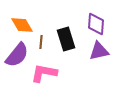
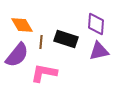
black rectangle: rotated 55 degrees counterclockwise
